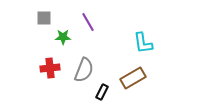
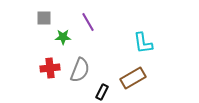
gray semicircle: moved 4 px left
